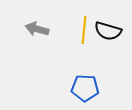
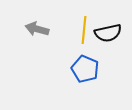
black semicircle: moved 2 px down; rotated 28 degrees counterclockwise
blue pentagon: moved 19 px up; rotated 20 degrees clockwise
